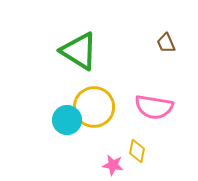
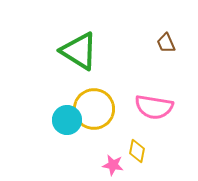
yellow circle: moved 2 px down
